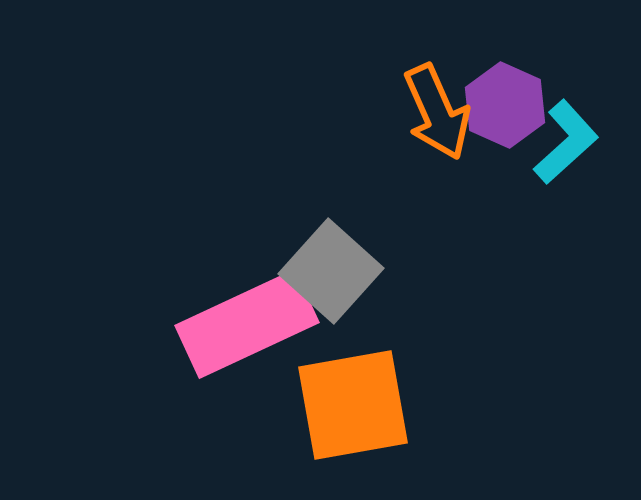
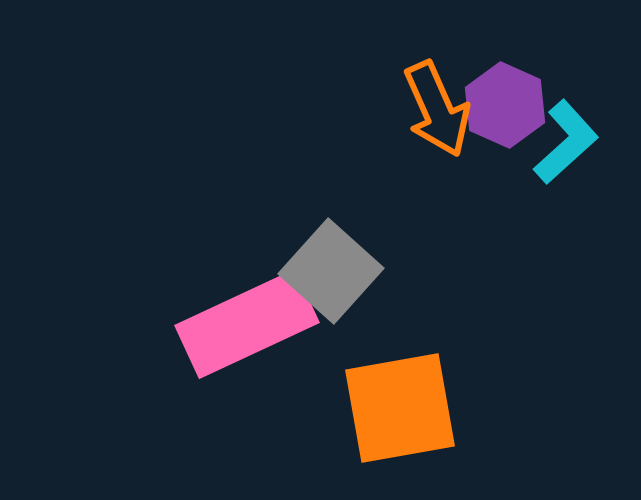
orange arrow: moved 3 px up
orange square: moved 47 px right, 3 px down
